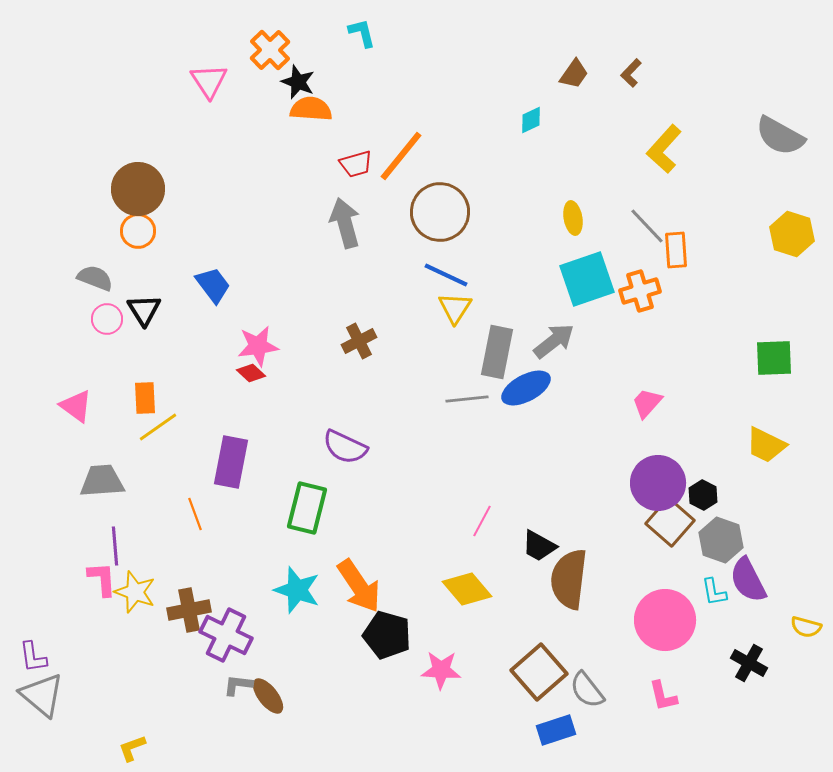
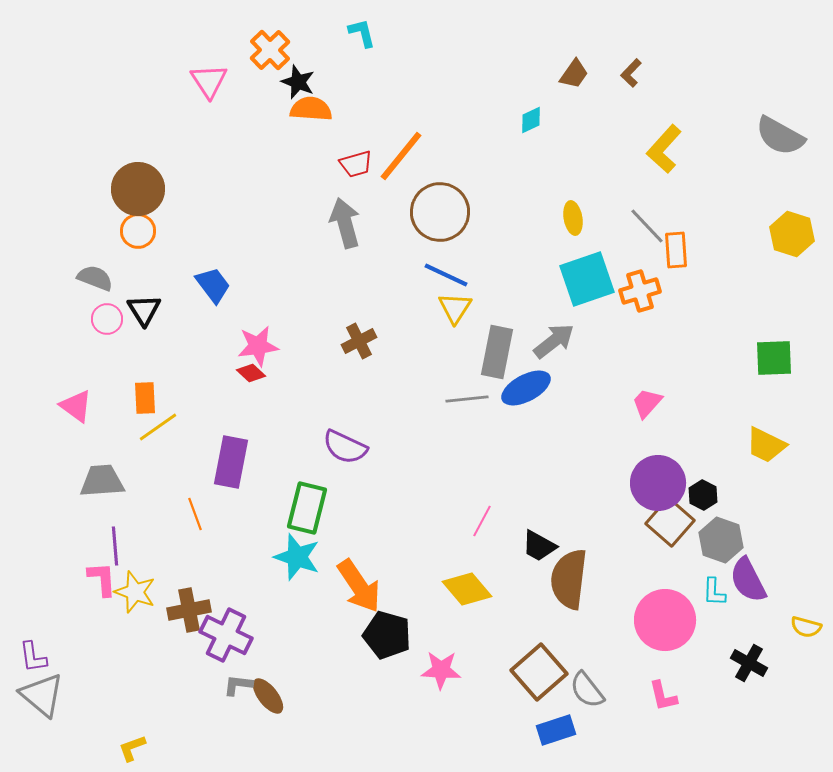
cyan star at (297, 590): moved 33 px up
cyan L-shape at (714, 592): rotated 12 degrees clockwise
